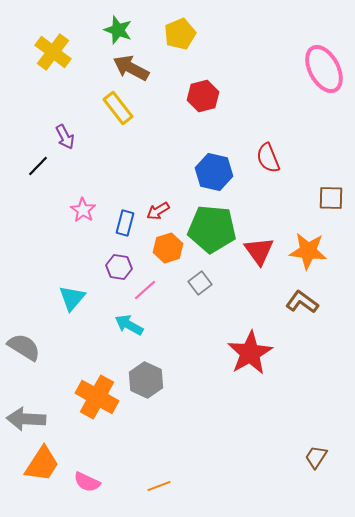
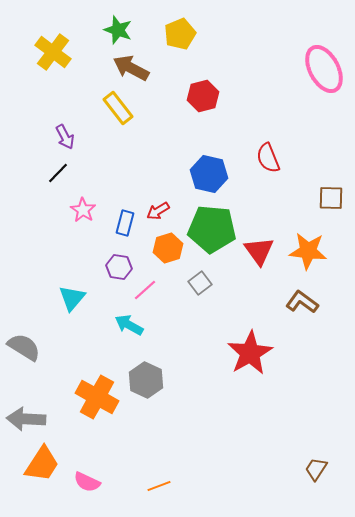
black line: moved 20 px right, 7 px down
blue hexagon: moved 5 px left, 2 px down
brown trapezoid: moved 12 px down
